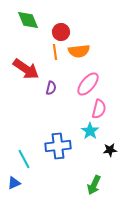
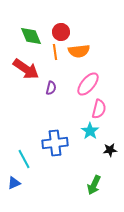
green diamond: moved 3 px right, 16 px down
blue cross: moved 3 px left, 3 px up
